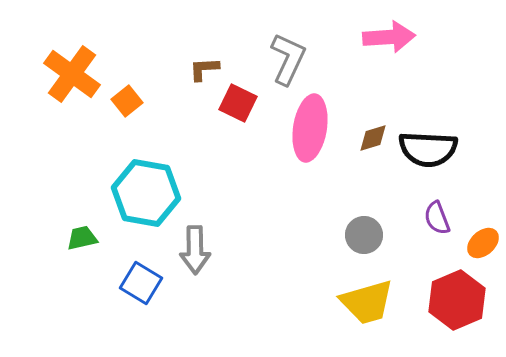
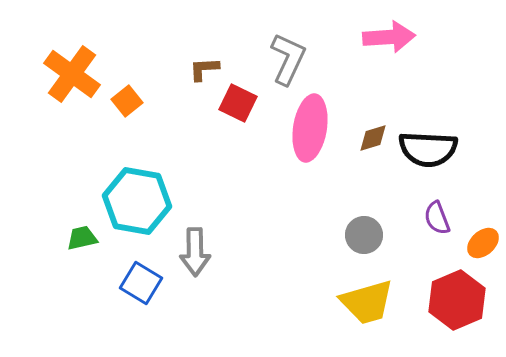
cyan hexagon: moved 9 px left, 8 px down
gray arrow: moved 2 px down
